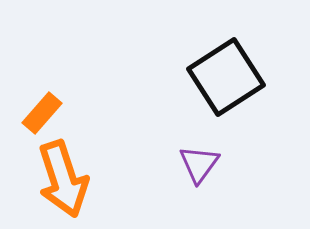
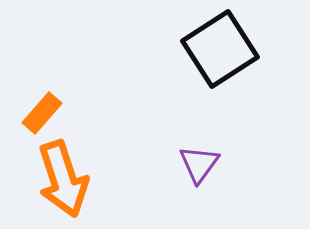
black square: moved 6 px left, 28 px up
